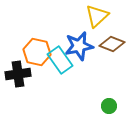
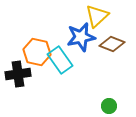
blue star: moved 2 px right, 9 px up
